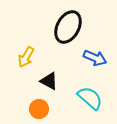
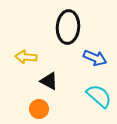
black ellipse: rotated 24 degrees counterclockwise
yellow arrow: rotated 65 degrees clockwise
cyan semicircle: moved 9 px right, 2 px up
